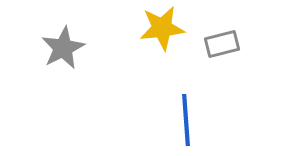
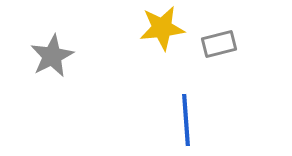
gray rectangle: moved 3 px left
gray star: moved 11 px left, 8 px down
